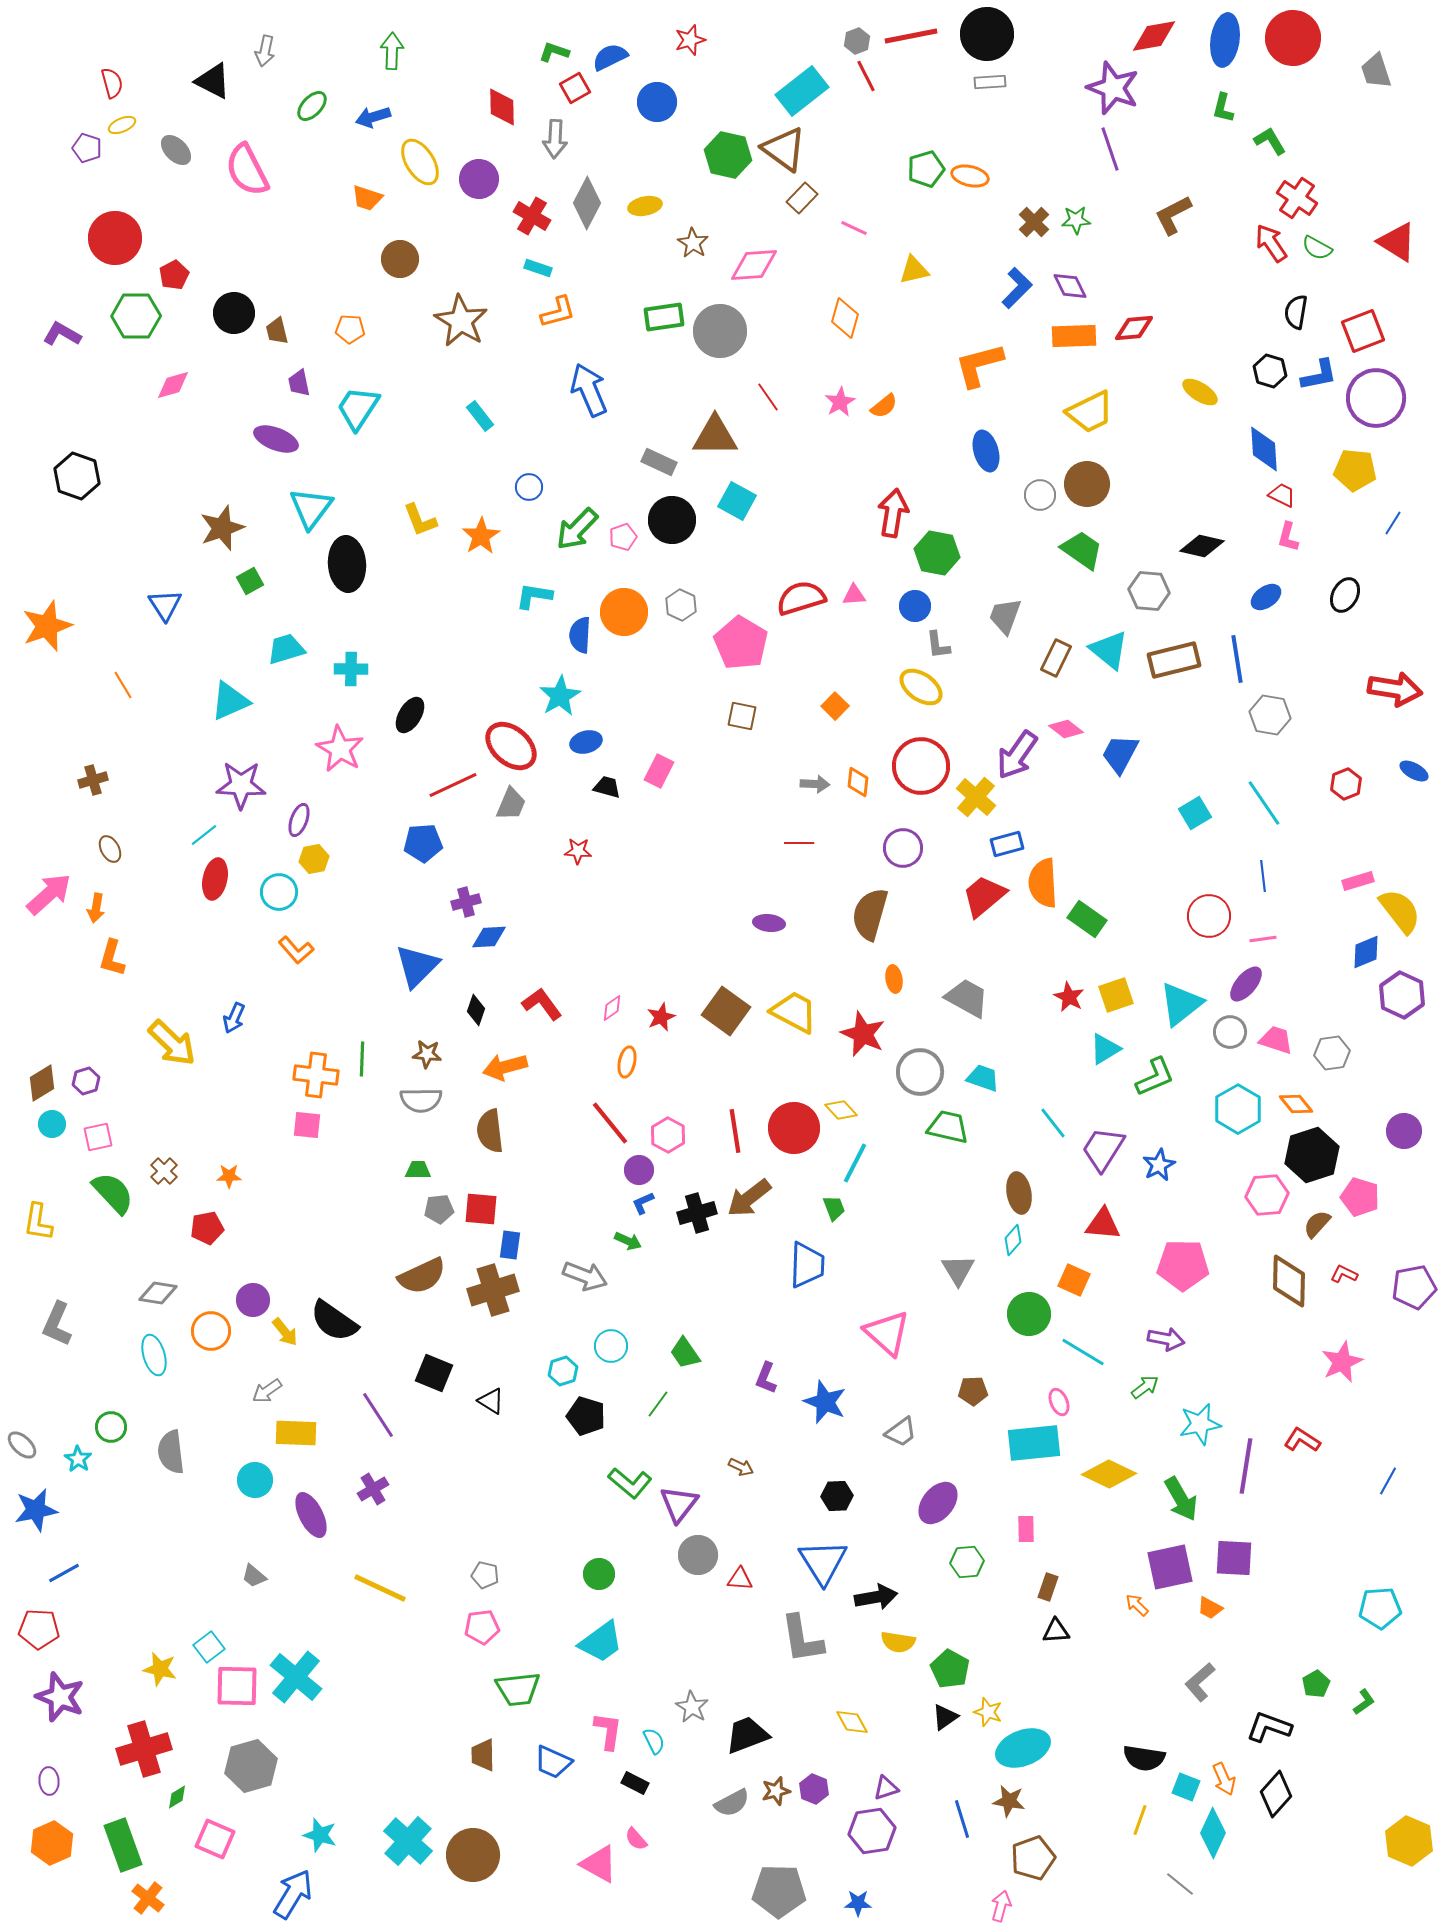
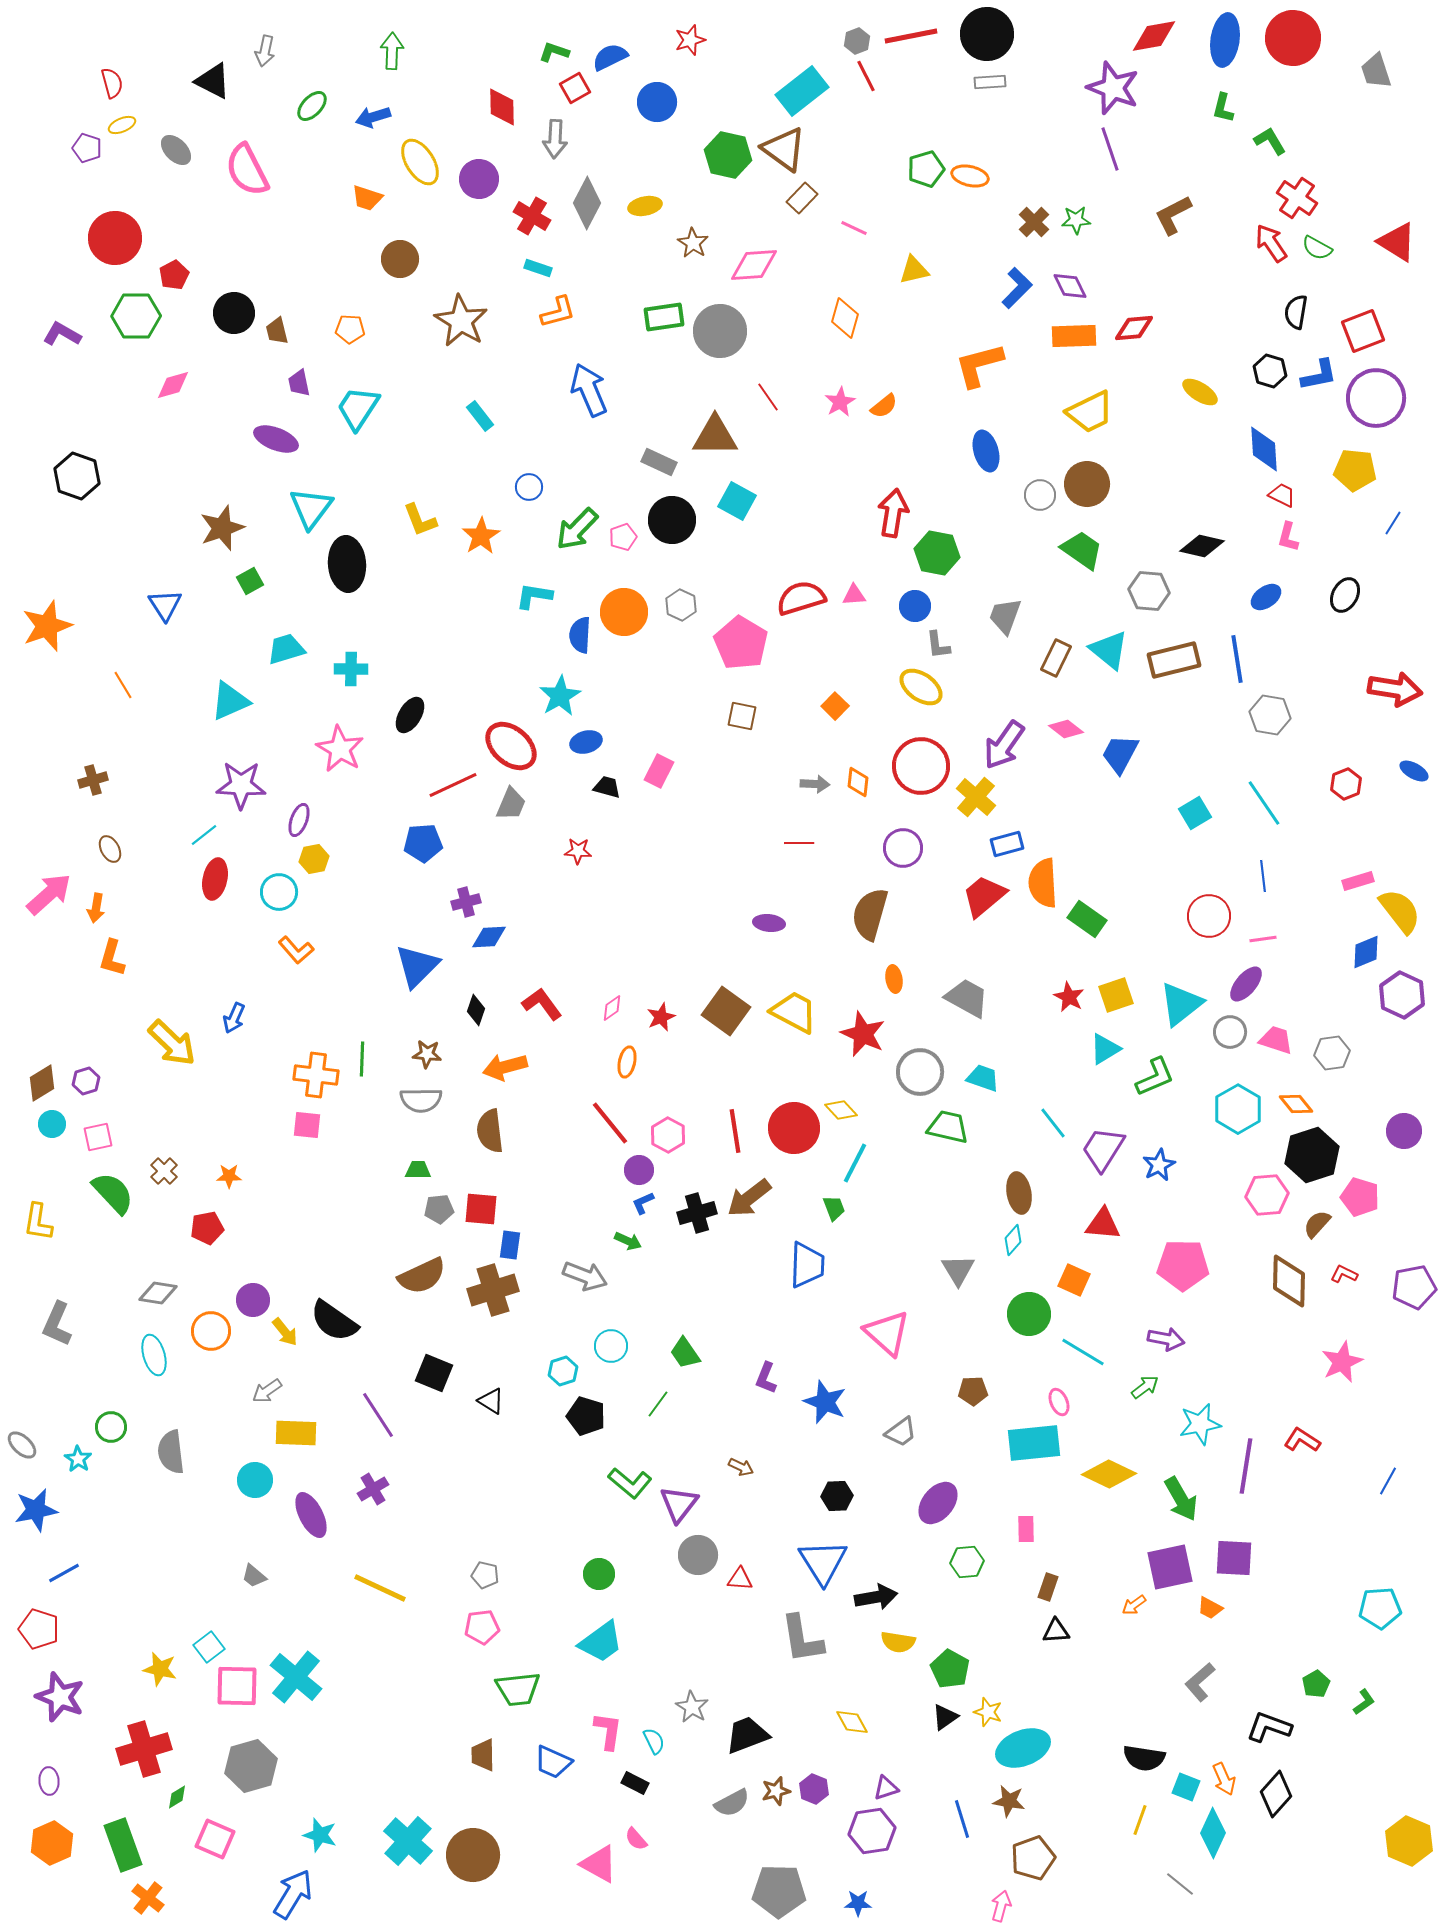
purple arrow at (1017, 755): moved 13 px left, 10 px up
orange arrow at (1137, 1605): moved 3 px left; rotated 80 degrees counterclockwise
red pentagon at (39, 1629): rotated 15 degrees clockwise
